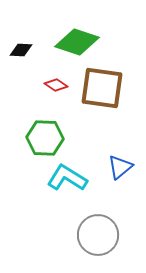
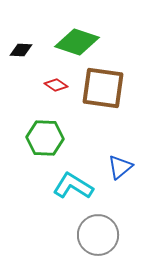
brown square: moved 1 px right
cyan L-shape: moved 6 px right, 8 px down
